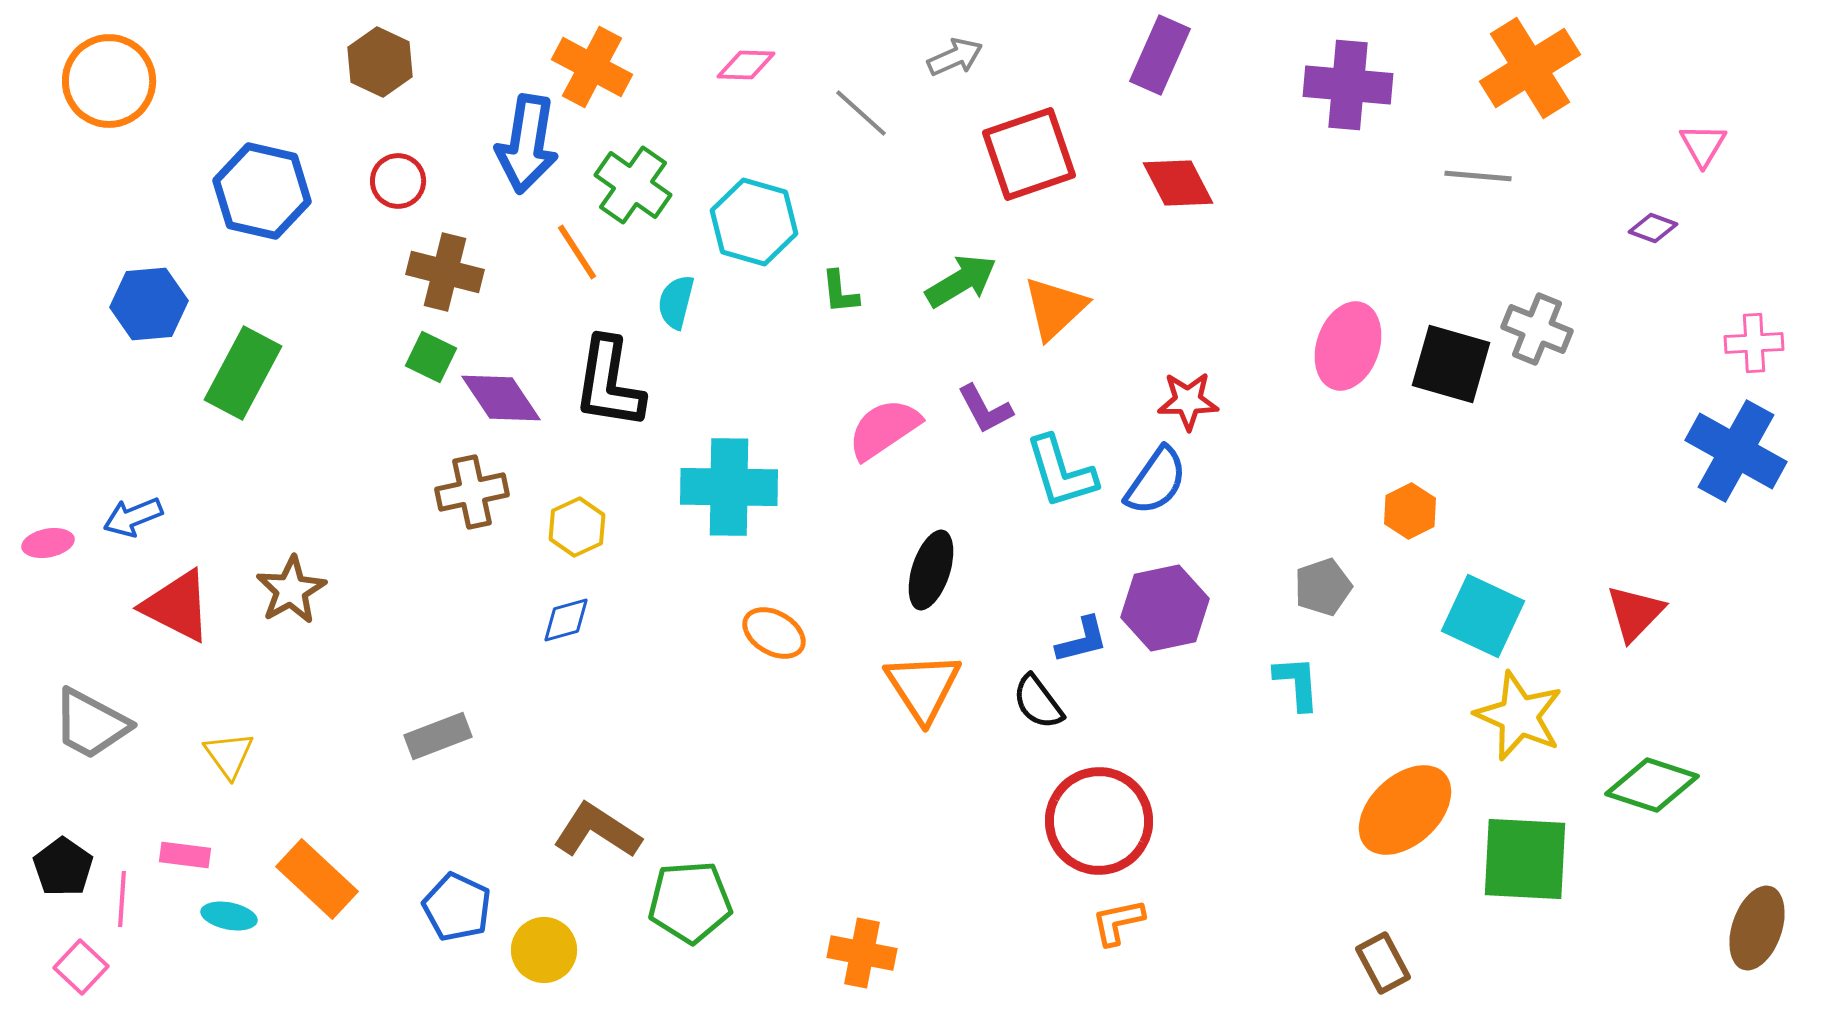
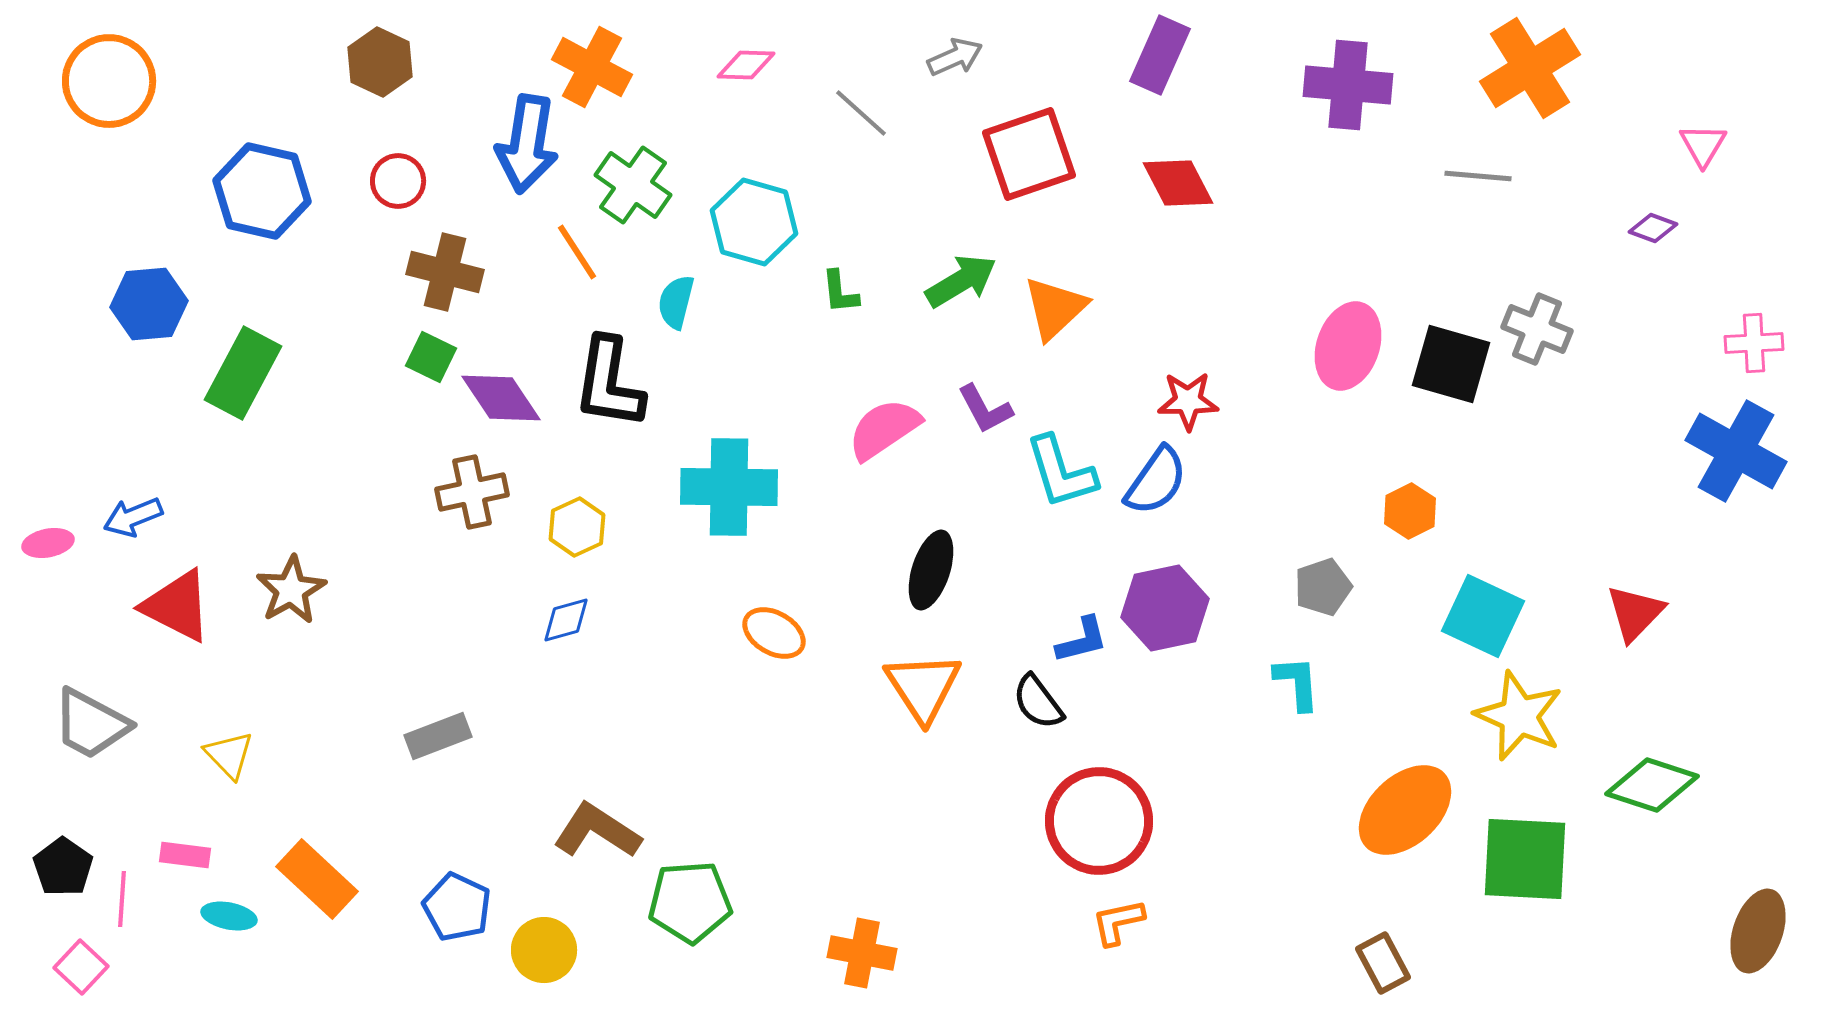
yellow triangle at (229, 755): rotated 8 degrees counterclockwise
brown ellipse at (1757, 928): moved 1 px right, 3 px down
